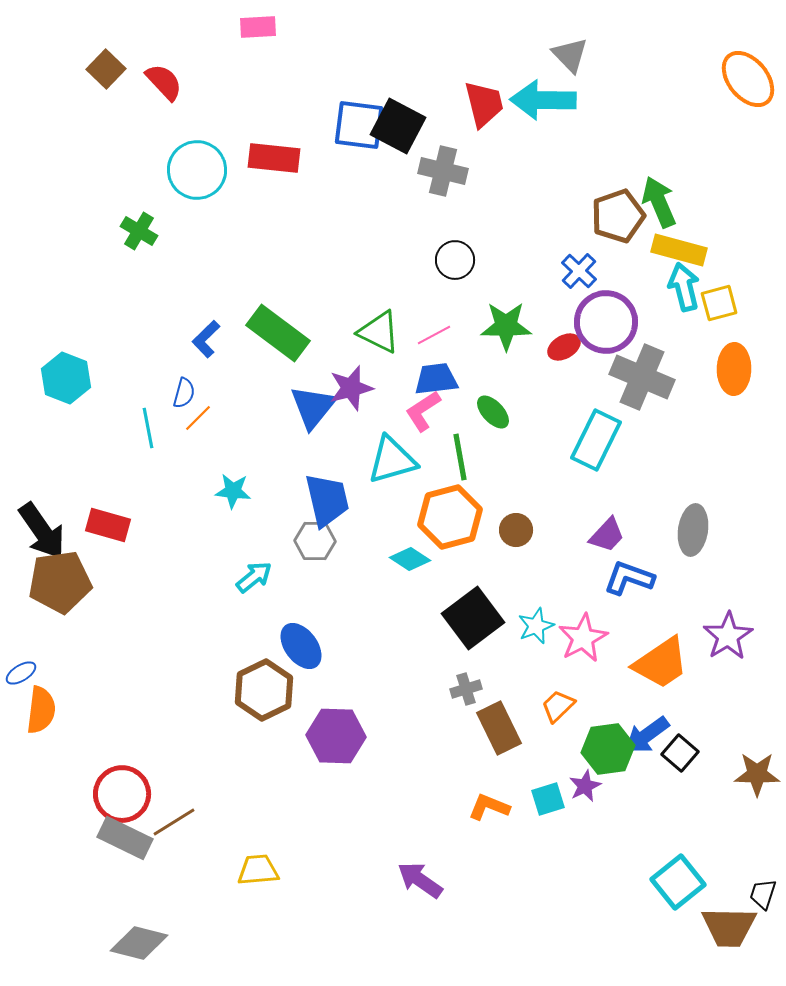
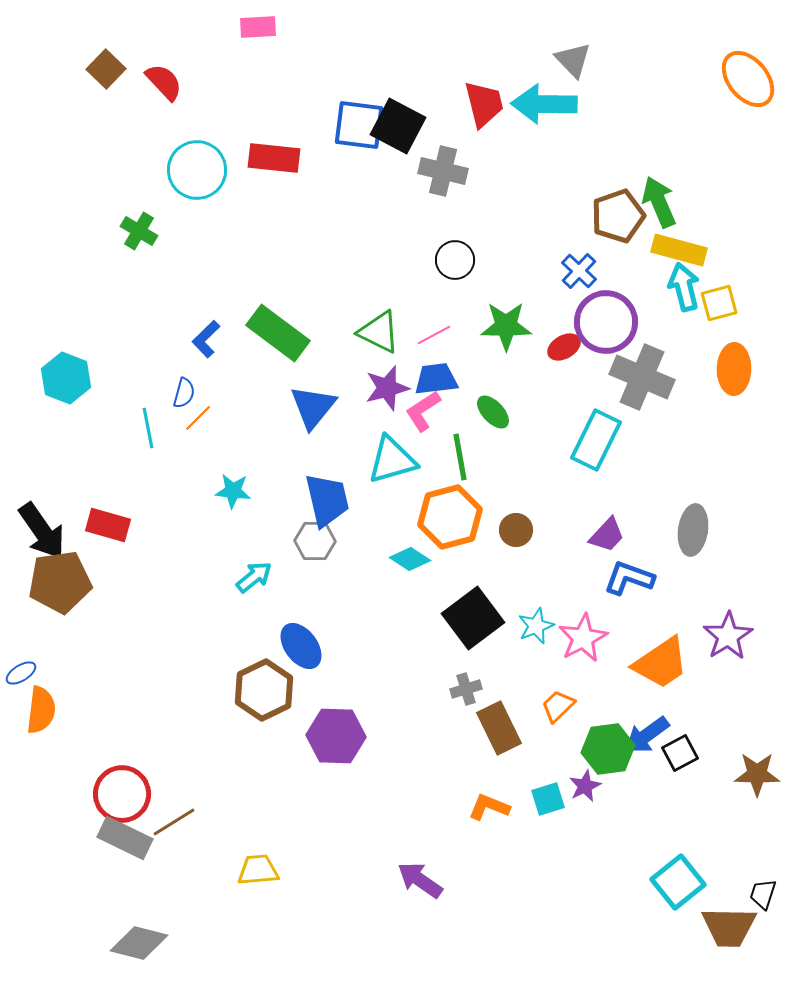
gray triangle at (570, 55): moved 3 px right, 5 px down
cyan arrow at (543, 100): moved 1 px right, 4 px down
purple star at (351, 388): moved 36 px right
black square at (680, 753): rotated 21 degrees clockwise
